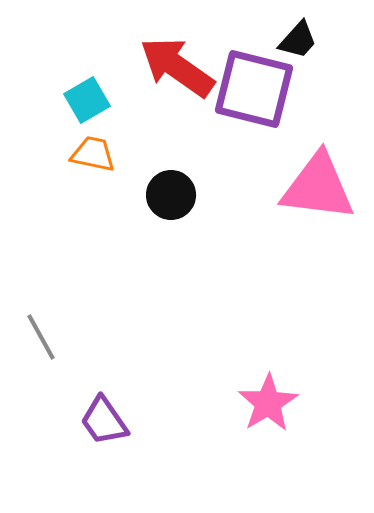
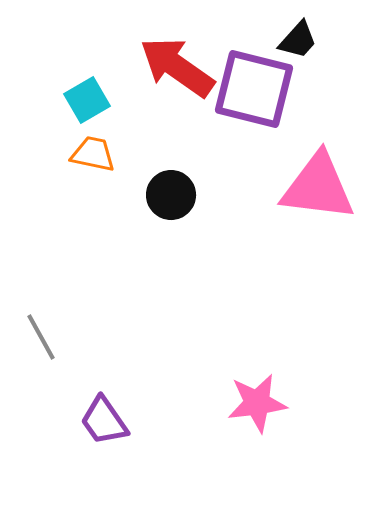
pink star: moved 11 px left; rotated 24 degrees clockwise
